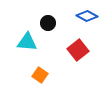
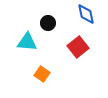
blue diamond: moved 1 px left, 2 px up; rotated 50 degrees clockwise
red square: moved 3 px up
orange square: moved 2 px right, 1 px up
